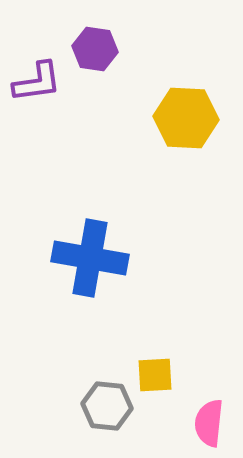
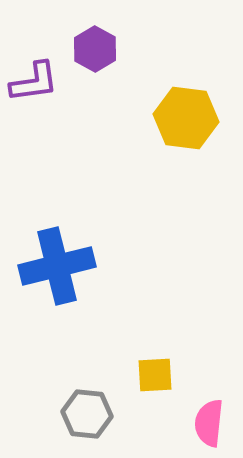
purple hexagon: rotated 21 degrees clockwise
purple L-shape: moved 3 px left
yellow hexagon: rotated 4 degrees clockwise
blue cross: moved 33 px left, 8 px down; rotated 24 degrees counterclockwise
gray hexagon: moved 20 px left, 8 px down
